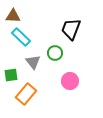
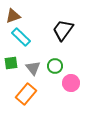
brown triangle: rotated 21 degrees counterclockwise
black trapezoid: moved 8 px left, 1 px down; rotated 15 degrees clockwise
green circle: moved 13 px down
gray triangle: moved 6 px down
green square: moved 12 px up
pink circle: moved 1 px right, 2 px down
